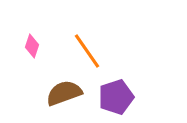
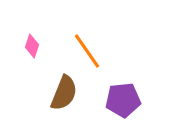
brown semicircle: rotated 132 degrees clockwise
purple pentagon: moved 7 px right, 3 px down; rotated 12 degrees clockwise
